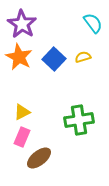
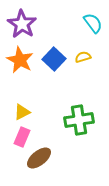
orange star: moved 1 px right, 3 px down
